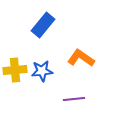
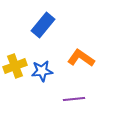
yellow cross: moved 4 px up; rotated 15 degrees counterclockwise
